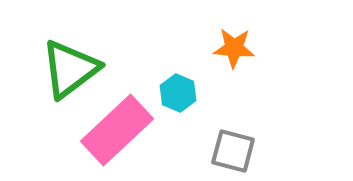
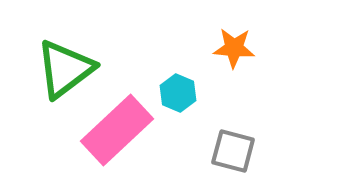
green triangle: moved 5 px left
